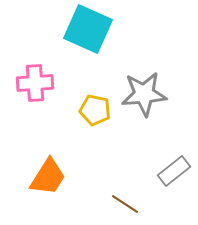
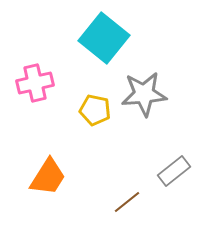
cyan square: moved 16 px right, 9 px down; rotated 15 degrees clockwise
pink cross: rotated 9 degrees counterclockwise
brown line: moved 2 px right, 2 px up; rotated 72 degrees counterclockwise
